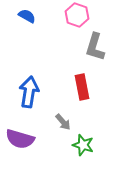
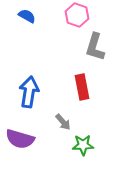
green star: rotated 20 degrees counterclockwise
